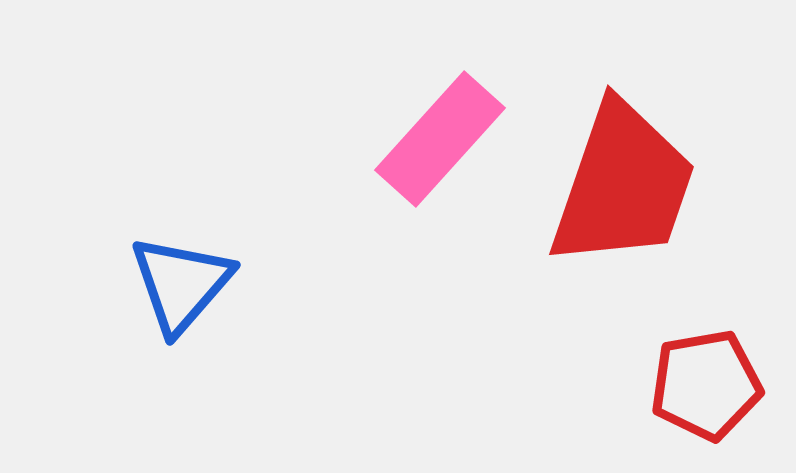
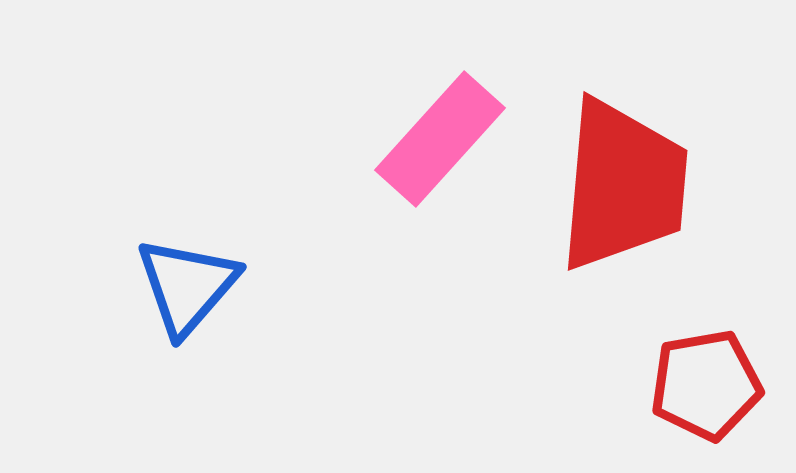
red trapezoid: rotated 14 degrees counterclockwise
blue triangle: moved 6 px right, 2 px down
